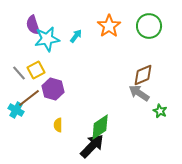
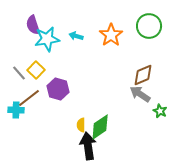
orange star: moved 2 px right, 9 px down
cyan arrow: rotated 112 degrees counterclockwise
yellow square: rotated 18 degrees counterclockwise
purple hexagon: moved 5 px right
gray arrow: moved 1 px right, 1 px down
cyan cross: rotated 28 degrees counterclockwise
yellow semicircle: moved 23 px right
black arrow: moved 4 px left; rotated 52 degrees counterclockwise
